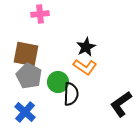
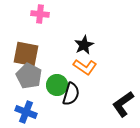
pink cross: rotated 12 degrees clockwise
black star: moved 2 px left, 2 px up
green circle: moved 1 px left, 3 px down
black semicircle: rotated 15 degrees clockwise
black L-shape: moved 2 px right
blue cross: moved 1 px right; rotated 20 degrees counterclockwise
